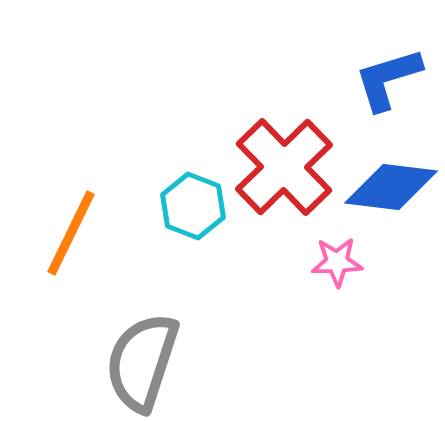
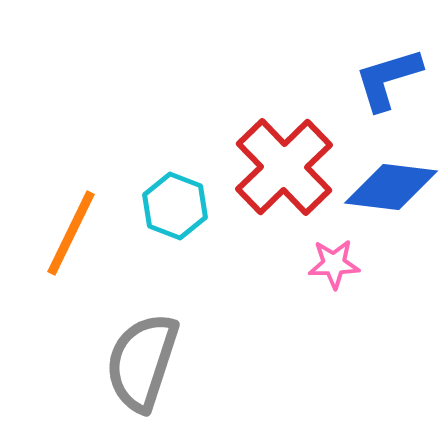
cyan hexagon: moved 18 px left
pink star: moved 3 px left, 2 px down
